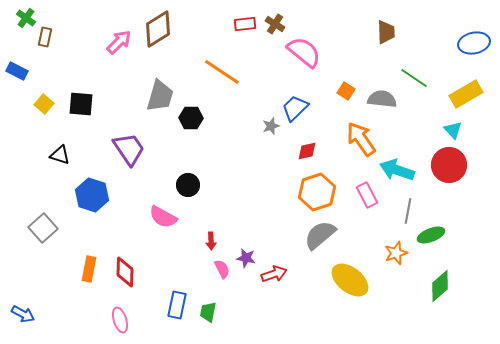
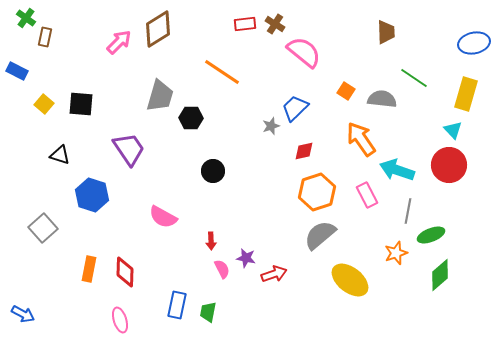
yellow rectangle at (466, 94): rotated 44 degrees counterclockwise
red diamond at (307, 151): moved 3 px left
black circle at (188, 185): moved 25 px right, 14 px up
green diamond at (440, 286): moved 11 px up
